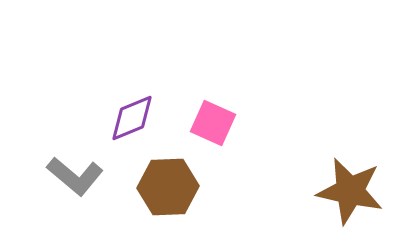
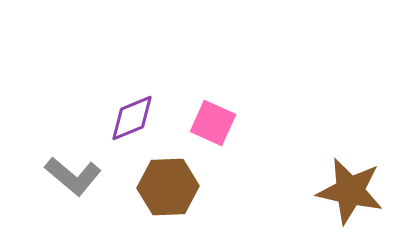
gray L-shape: moved 2 px left
